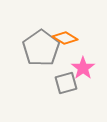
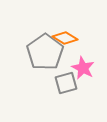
gray pentagon: moved 4 px right, 4 px down
pink star: rotated 10 degrees counterclockwise
